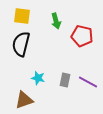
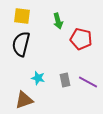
green arrow: moved 2 px right
red pentagon: moved 1 px left, 3 px down
gray rectangle: rotated 24 degrees counterclockwise
